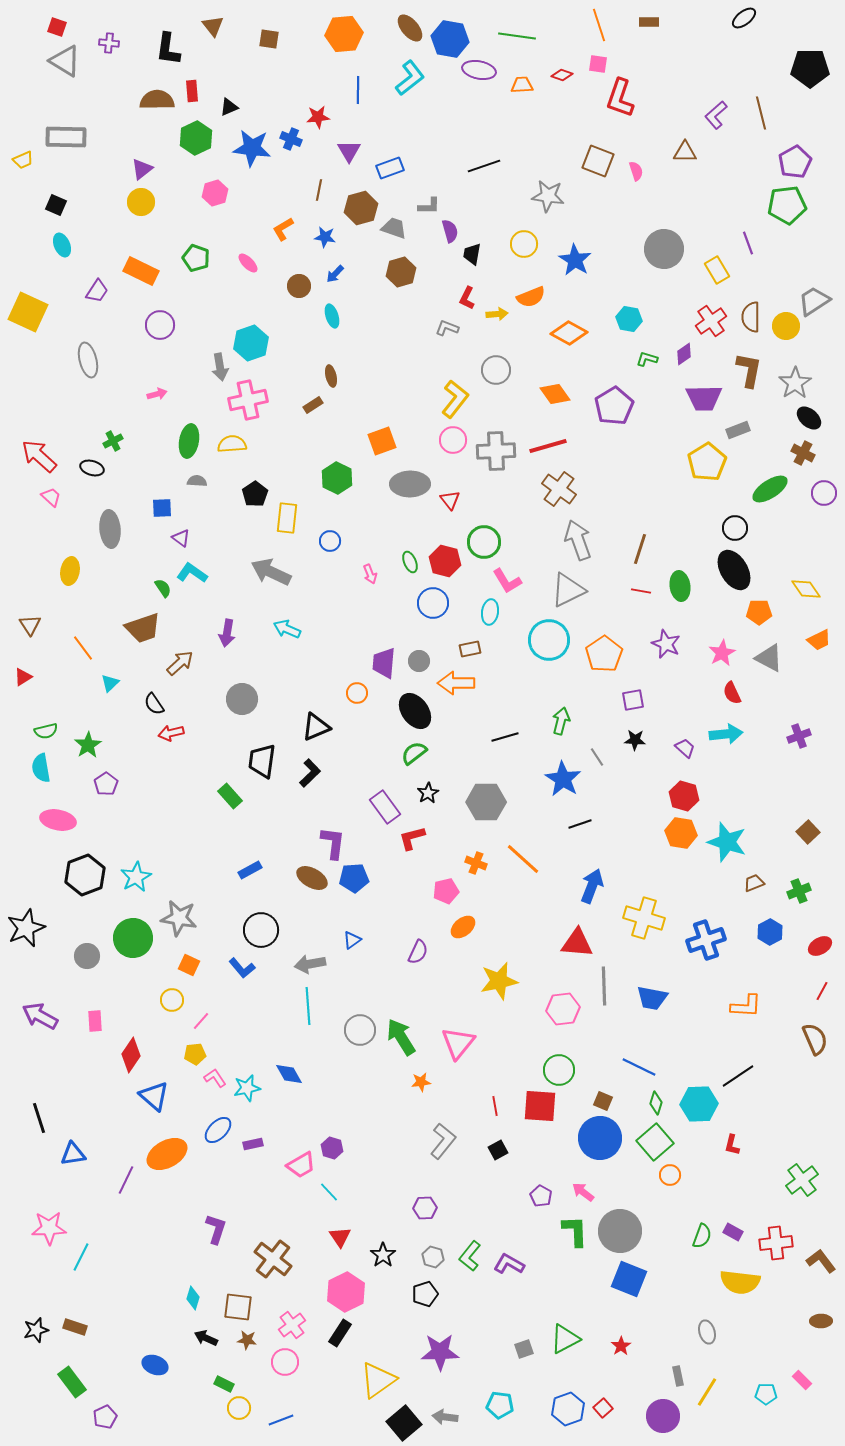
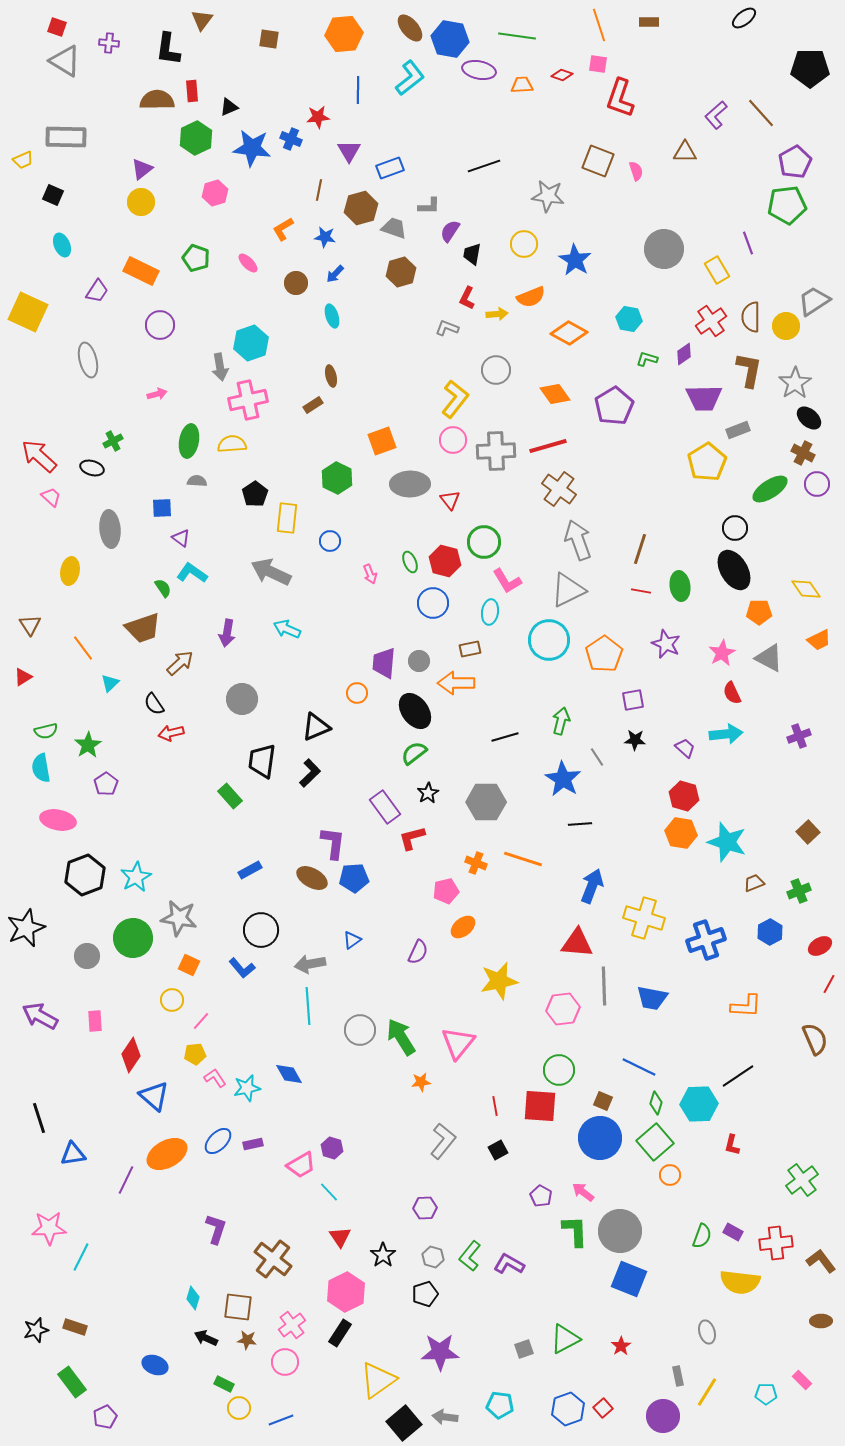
brown triangle at (213, 26): moved 11 px left, 6 px up; rotated 15 degrees clockwise
brown line at (761, 113): rotated 28 degrees counterclockwise
black square at (56, 205): moved 3 px left, 10 px up
purple semicircle at (450, 231): rotated 130 degrees counterclockwise
brown circle at (299, 286): moved 3 px left, 3 px up
purple circle at (824, 493): moved 7 px left, 9 px up
black line at (580, 824): rotated 15 degrees clockwise
orange line at (523, 859): rotated 24 degrees counterclockwise
red line at (822, 991): moved 7 px right, 7 px up
blue ellipse at (218, 1130): moved 11 px down
